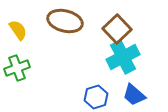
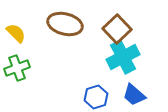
brown ellipse: moved 3 px down
yellow semicircle: moved 2 px left, 3 px down; rotated 10 degrees counterclockwise
